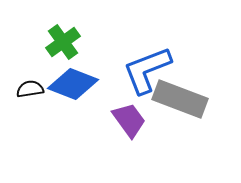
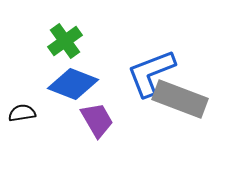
green cross: moved 2 px right, 1 px up
blue L-shape: moved 4 px right, 3 px down
black semicircle: moved 8 px left, 24 px down
purple trapezoid: moved 32 px left; rotated 6 degrees clockwise
